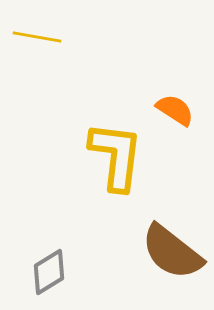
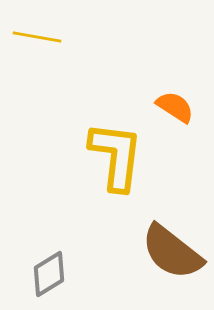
orange semicircle: moved 3 px up
gray diamond: moved 2 px down
